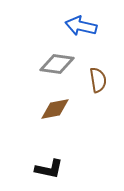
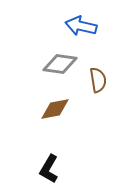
gray diamond: moved 3 px right
black L-shape: rotated 108 degrees clockwise
